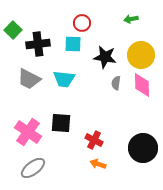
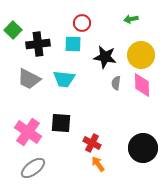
red cross: moved 2 px left, 3 px down
orange arrow: rotated 35 degrees clockwise
